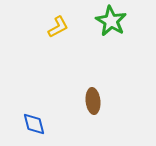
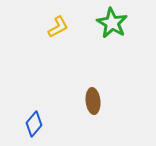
green star: moved 1 px right, 2 px down
blue diamond: rotated 55 degrees clockwise
